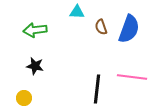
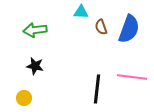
cyan triangle: moved 4 px right
